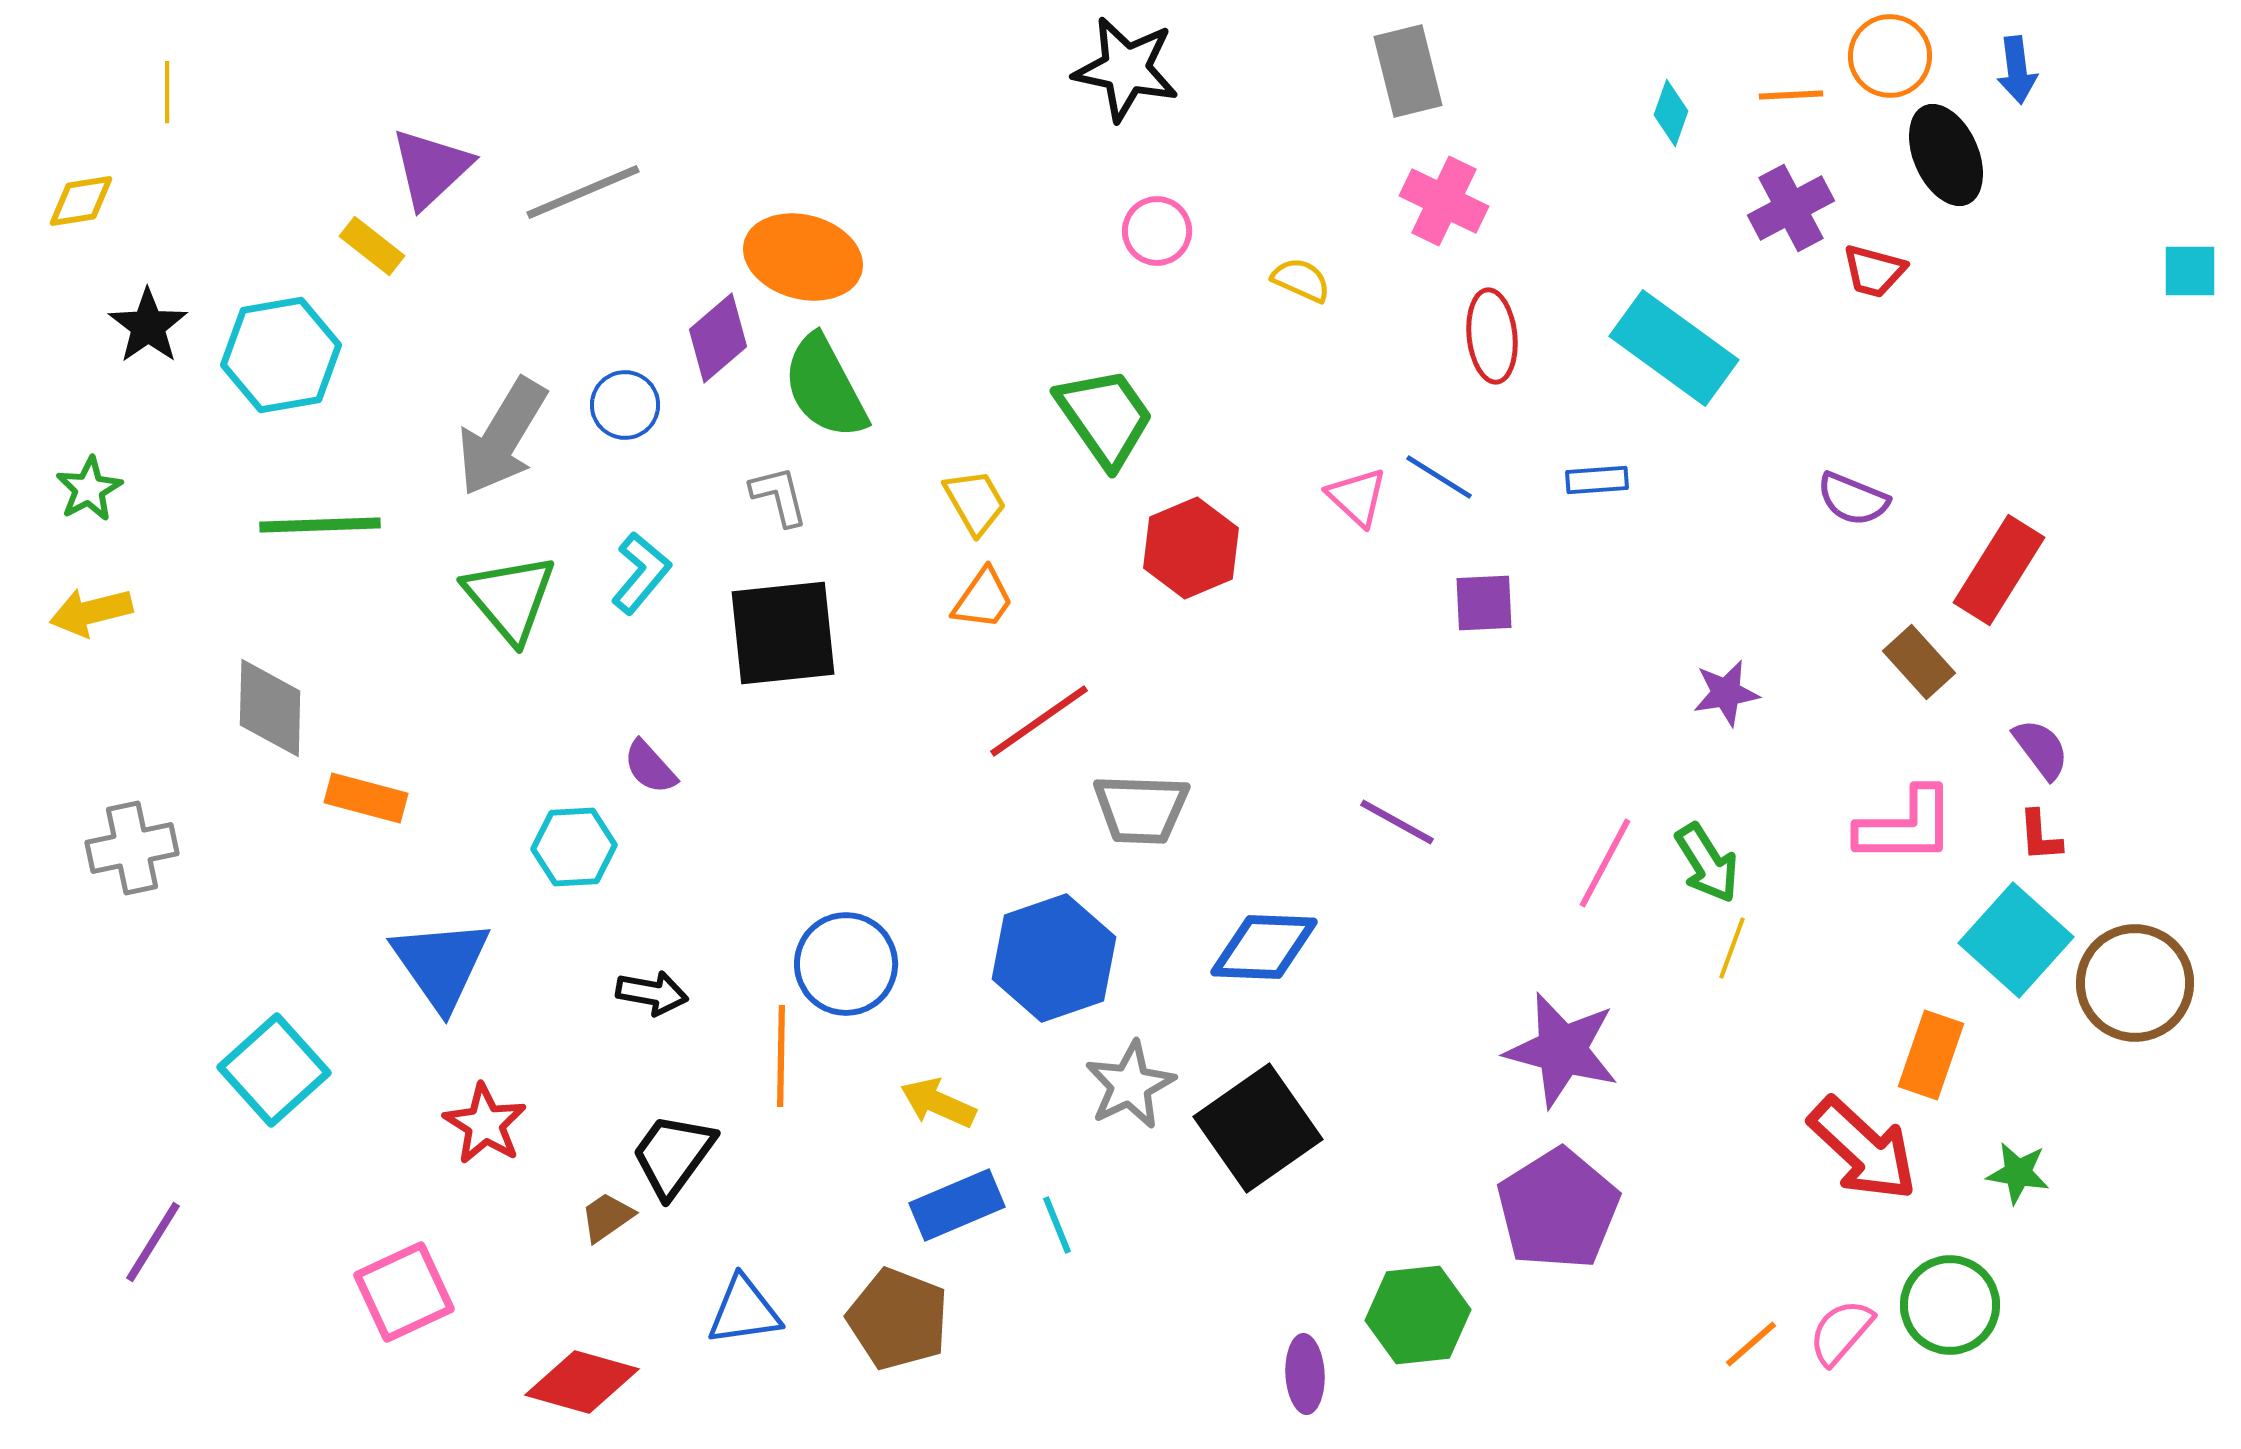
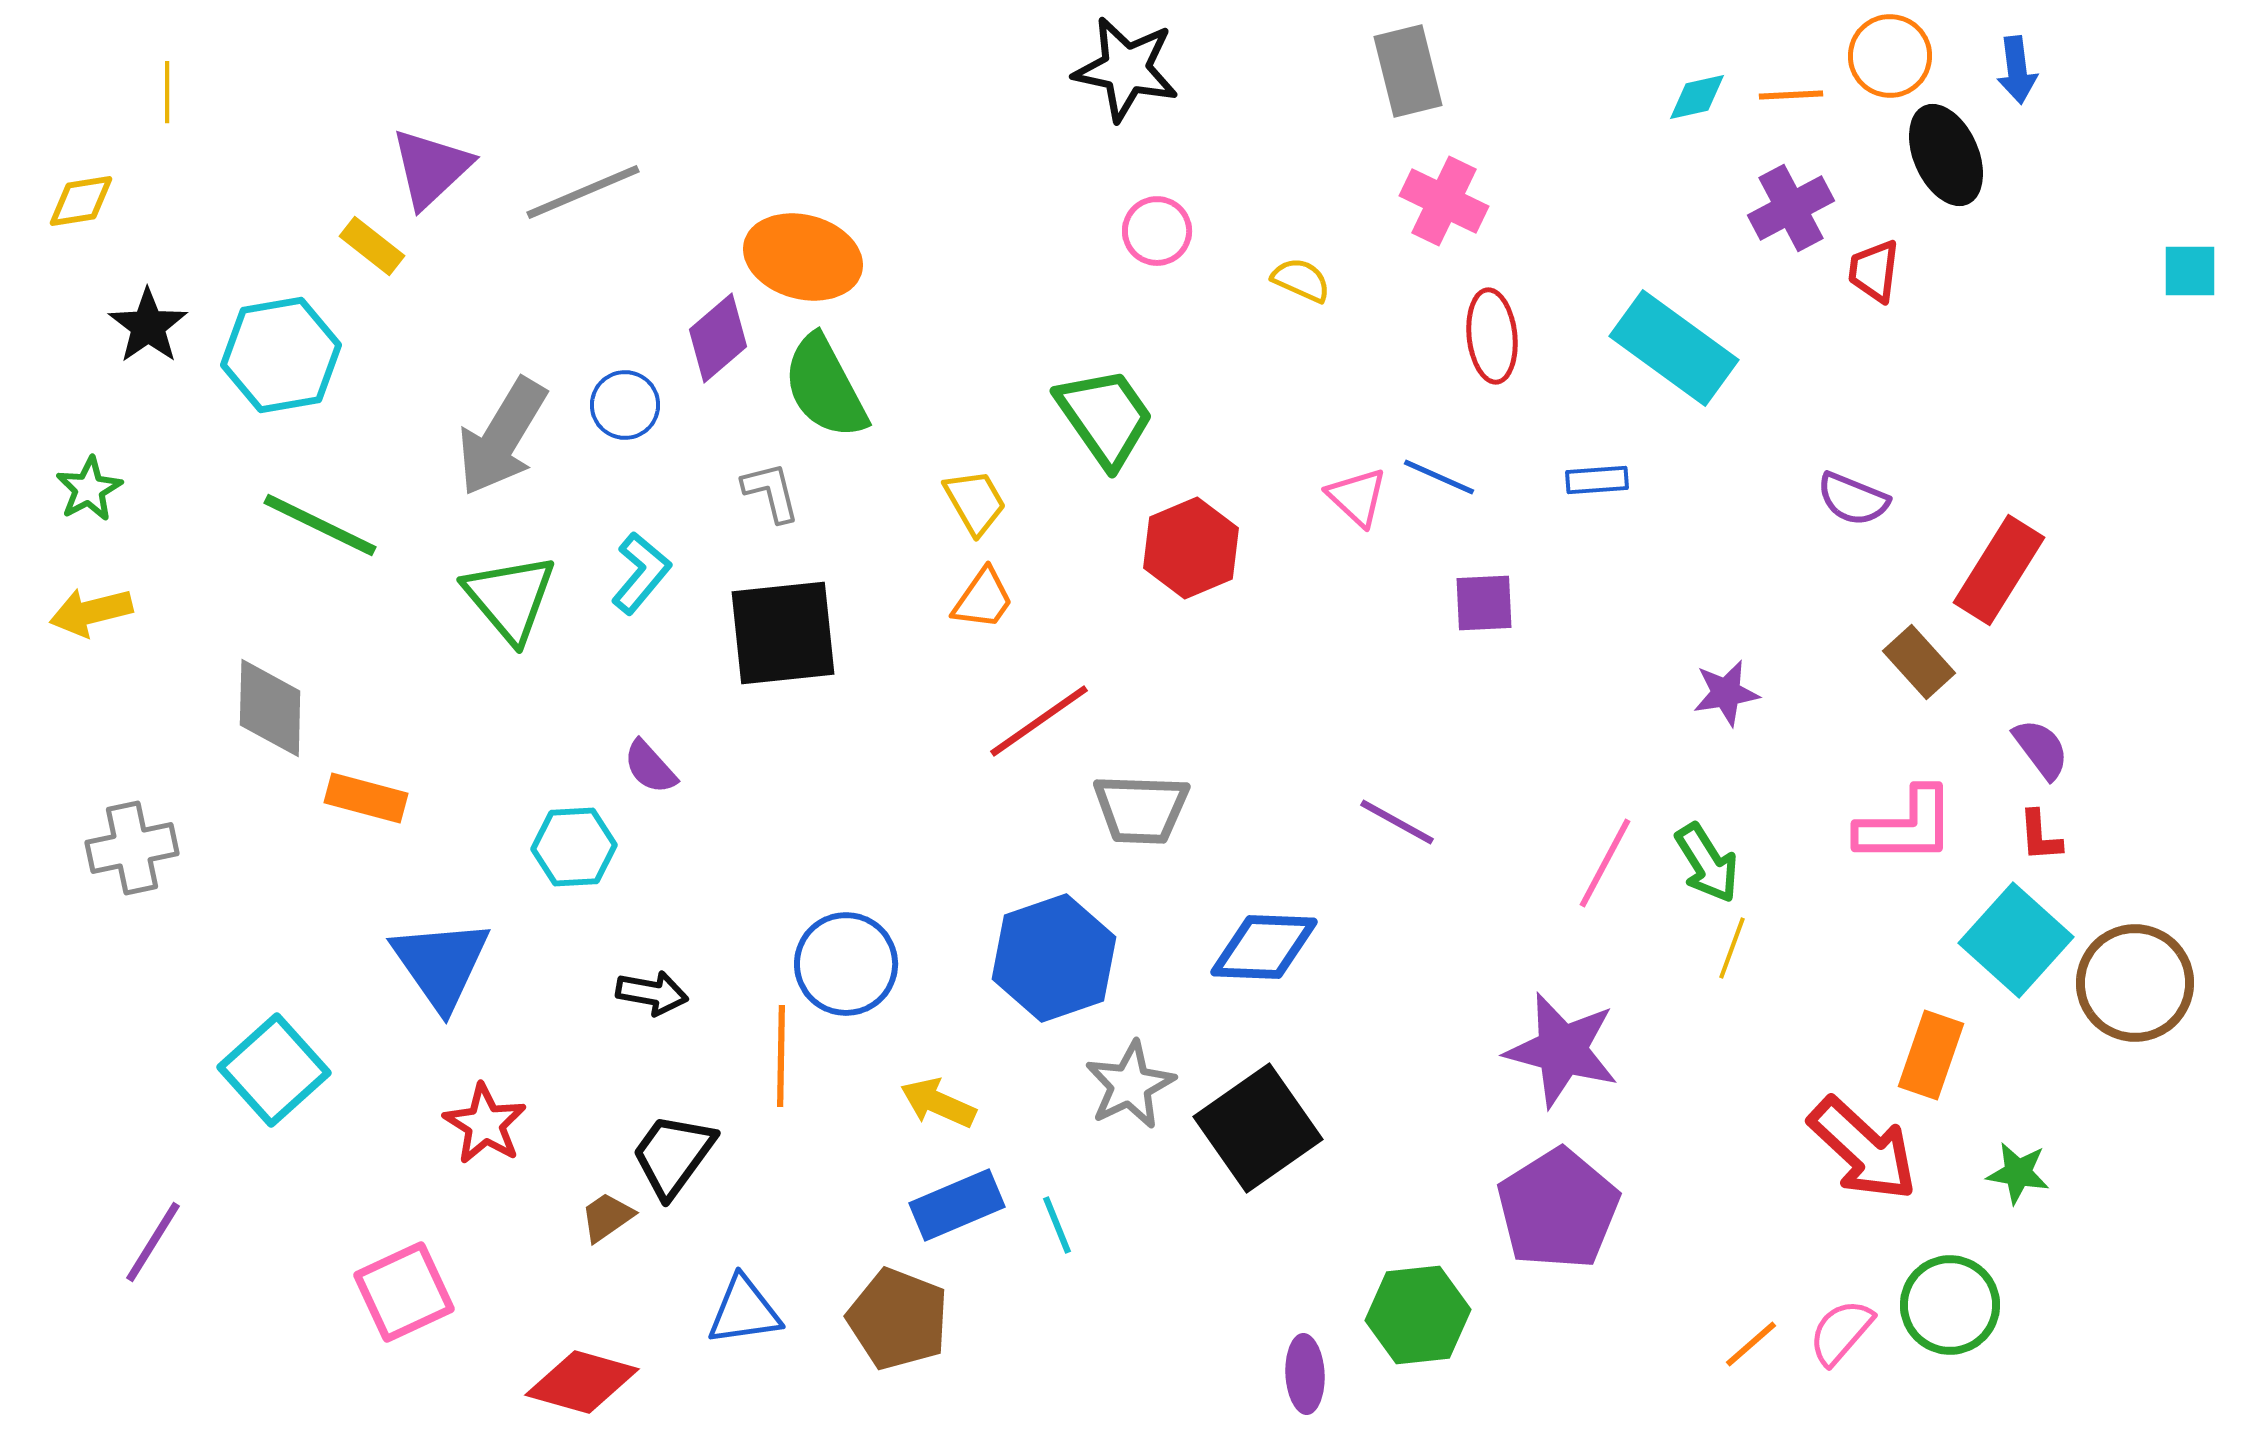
cyan diamond at (1671, 113): moved 26 px right, 16 px up; rotated 58 degrees clockwise
red trapezoid at (1874, 271): rotated 82 degrees clockwise
blue line at (1439, 477): rotated 8 degrees counterclockwise
gray L-shape at (779, 496): moved 8 px left, 4 px up
green line at (320, 525): rotated 28 degrees clockwise
